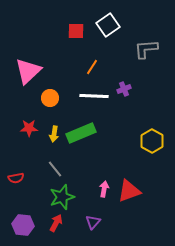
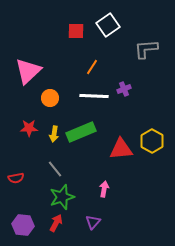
green rectangle: moved 1 px up
red triangle: moved 8 px left, 42 px up; rotated 15 degrees clockwise
